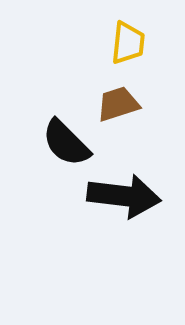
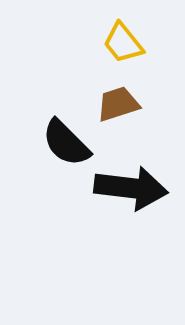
yellow trapezoid: moved 5 px left; rotated 135 degrees clockwise
black arrow: moved 7 px right, 8 px up
